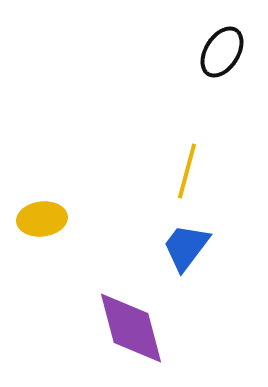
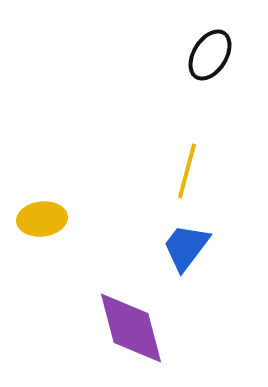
black ellipse: moved 12 px left, 3 px down
